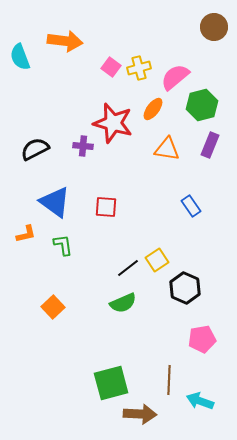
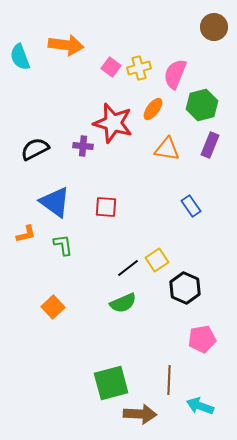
orange arrow: moved 1 px right, 4 px down
pink semicircle: moved 3 px up; rotated 28 degrees counterclockwise
cyan arrow: moved 5 px down
